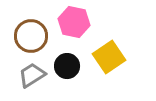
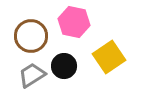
black circle: moved 3 px left
